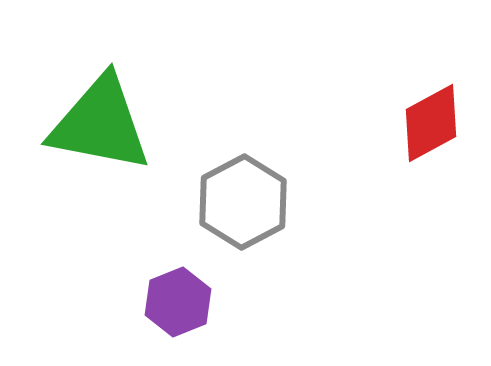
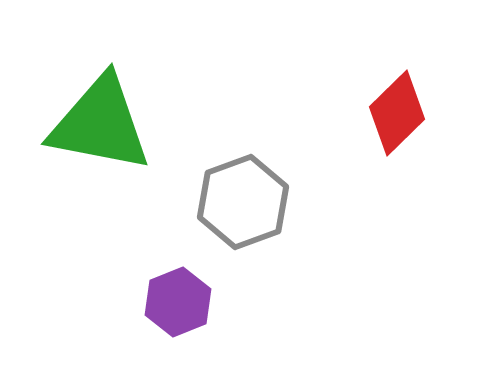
red diamond: moved 34 px left, 10 px up; rotated 16 degrees counterclockwise
gray hexagon: rotated 8 degrees clockwise
